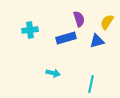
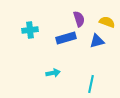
yellow semicircle: rotated 77 degrees clockwise
cyan arrow: rotated 24 degrees counterclockwise
